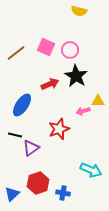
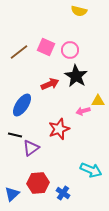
brown line: moved 3 px right, 1 px up
red hexagon: rotated 15 degrees clockwise
blue cross: rotated 24 degrees clockwise
